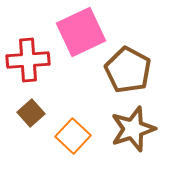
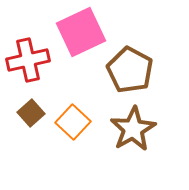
red cross: rotated 9 degrees counterclockwise
brown pentagon: moved 2 px right
brown star: rotated 12 degrees counterclockwise
orange square: moved 14 px up
